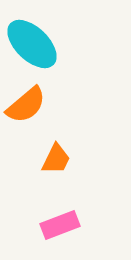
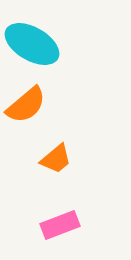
cyan ellipse: rotated 14 degrees counterclockwise
orange trapezoid: rotated 24 degrees clockwise
